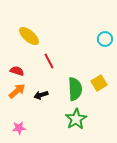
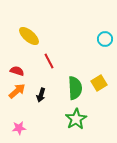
green semicircle: moved 1 px up
black arrow: rotated 56 degrees counterclockwise
